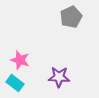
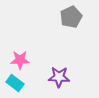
pink star: rotated 18 degrees counterclockwise
